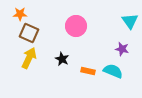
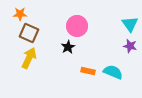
cyan triangle: moved 3 px down
pink circle: moved 1 px right
purple star: moved 8 px right, 3 px up
black star: moved 6 px right, 12 px up; rotated 16 degrees clockwise
cyan semicircle: moved 1 px down
